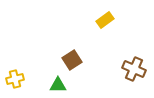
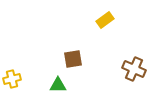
brown square: moved 1 px right, 1 px up; rotated 24 degrees clockwise
yellow cross: moved 3 px left
